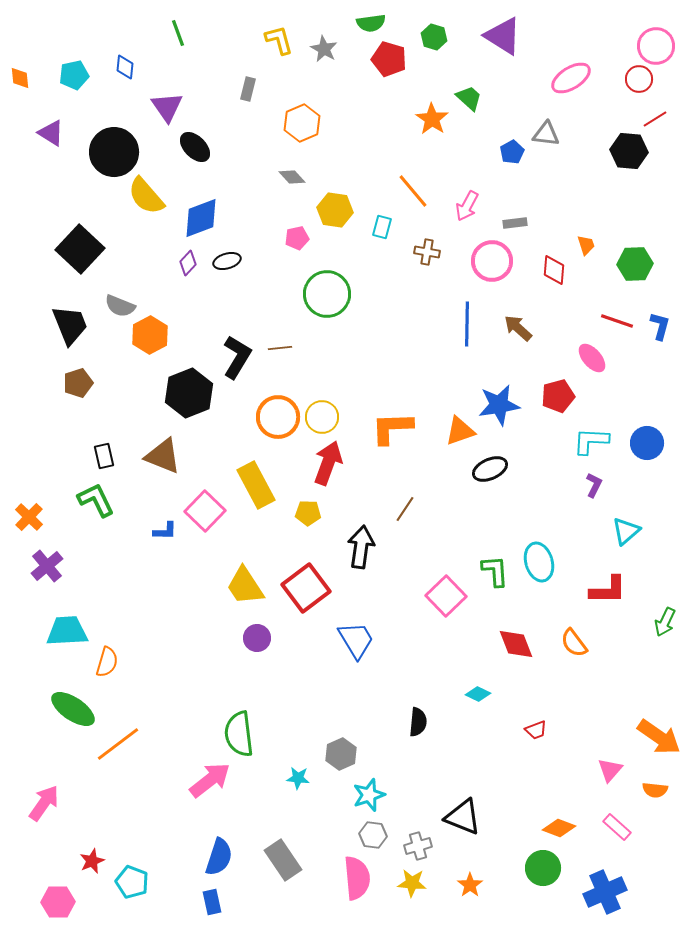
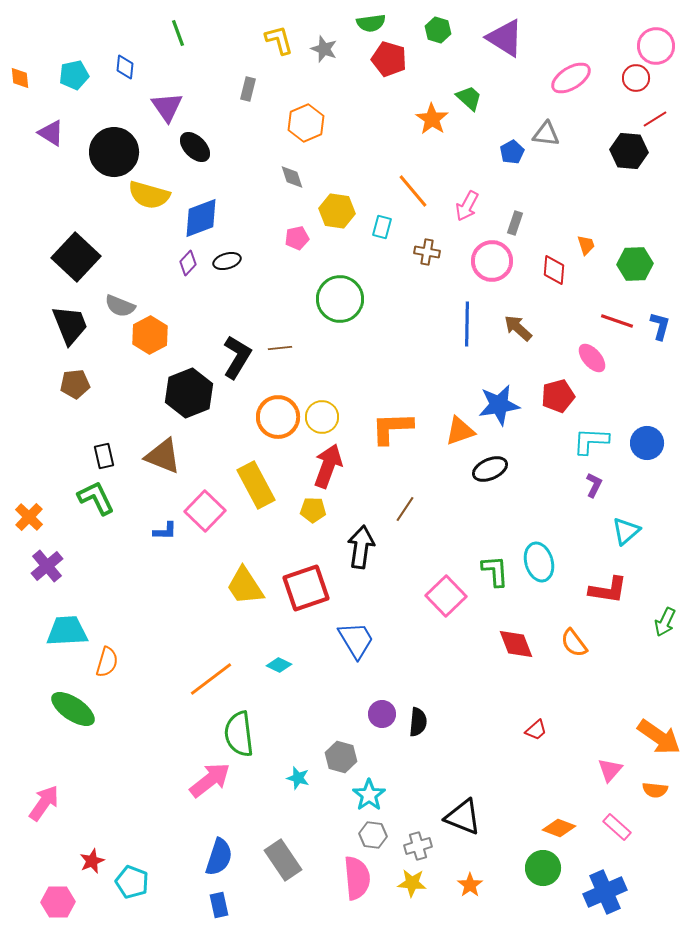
purple triangle at (503, 36): moved 2 px right, 2 px down
green hexagon at (434, 37): moved 4 px right, 7 px up
gray star at (324, 49): rotated 8 degrees counterclockwise
red circle at (639, 79): moved 3 px left, 1 px up
orange hexagon at (302, 123): moved 4 px right
gray diamond at (292, 177): rotated 24 degrees clockwise
yellow semicircle at (146, 196): moved 3 px right, 1 px up; rotated 33 degrees counterclockwise
yellow hexagon at (335, 210): moved 2 px right, 1 px down
gray rectangle at (515, 223): rotated 65 degrees counterclockwise
black square at (80, 249): moved 4 px left, 8 px down
green circle at (327, 294): moved 13 px right, 5 px down
brown pentagon at (78, 383): moved 3 px left, 1 px down; rotated 12 degrees clockwise
red arrow at (328, 463): moved 3 px down
green L-shape at (96, 500): moved 2 px up
yellow pentagon at (308, 513): moved 5 px right, 3 px up
red square at (306, 588): rotated 18 degrees clockwise
red L-shape at (608, 590): rotated 9 degrees clockwise
purple circle at (257, 638): moved 125 px right, 76 px down
cyan diamond at (478, 694): moved 199 px left, 29 px up
red trapezoid at (536, 730): rotated 20 degrees counterclockwise
orange line at (118, 744): moved 93 px right, 65 px up
gray hexagon at (341, 754): moved 3 px down; rotated 20 degrees counterclockwise
cyan star at (298, 778): rotated 10 degrees clockwise
cyan star at (369, 795): rotated 16 degrees counterclockwise
blue rectangle at (212, 902): moved 7 px right, 3 px down
